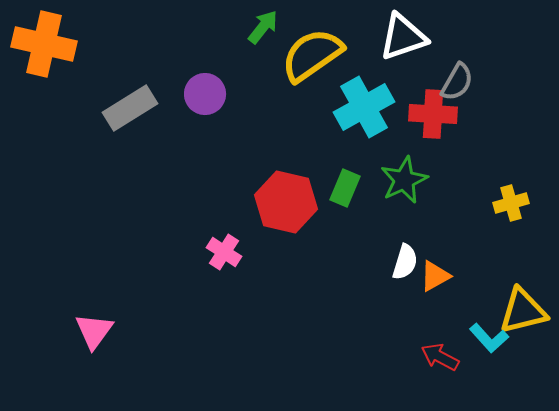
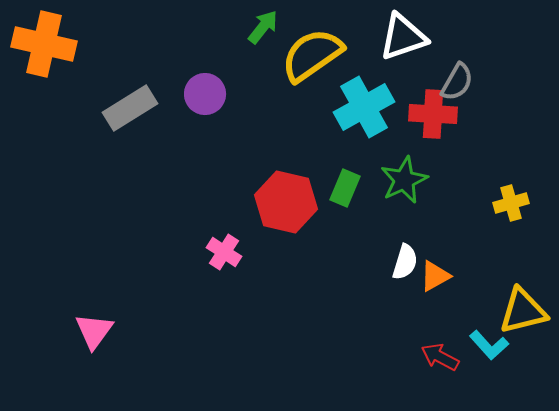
cyan L-shape: moved 7 px down
